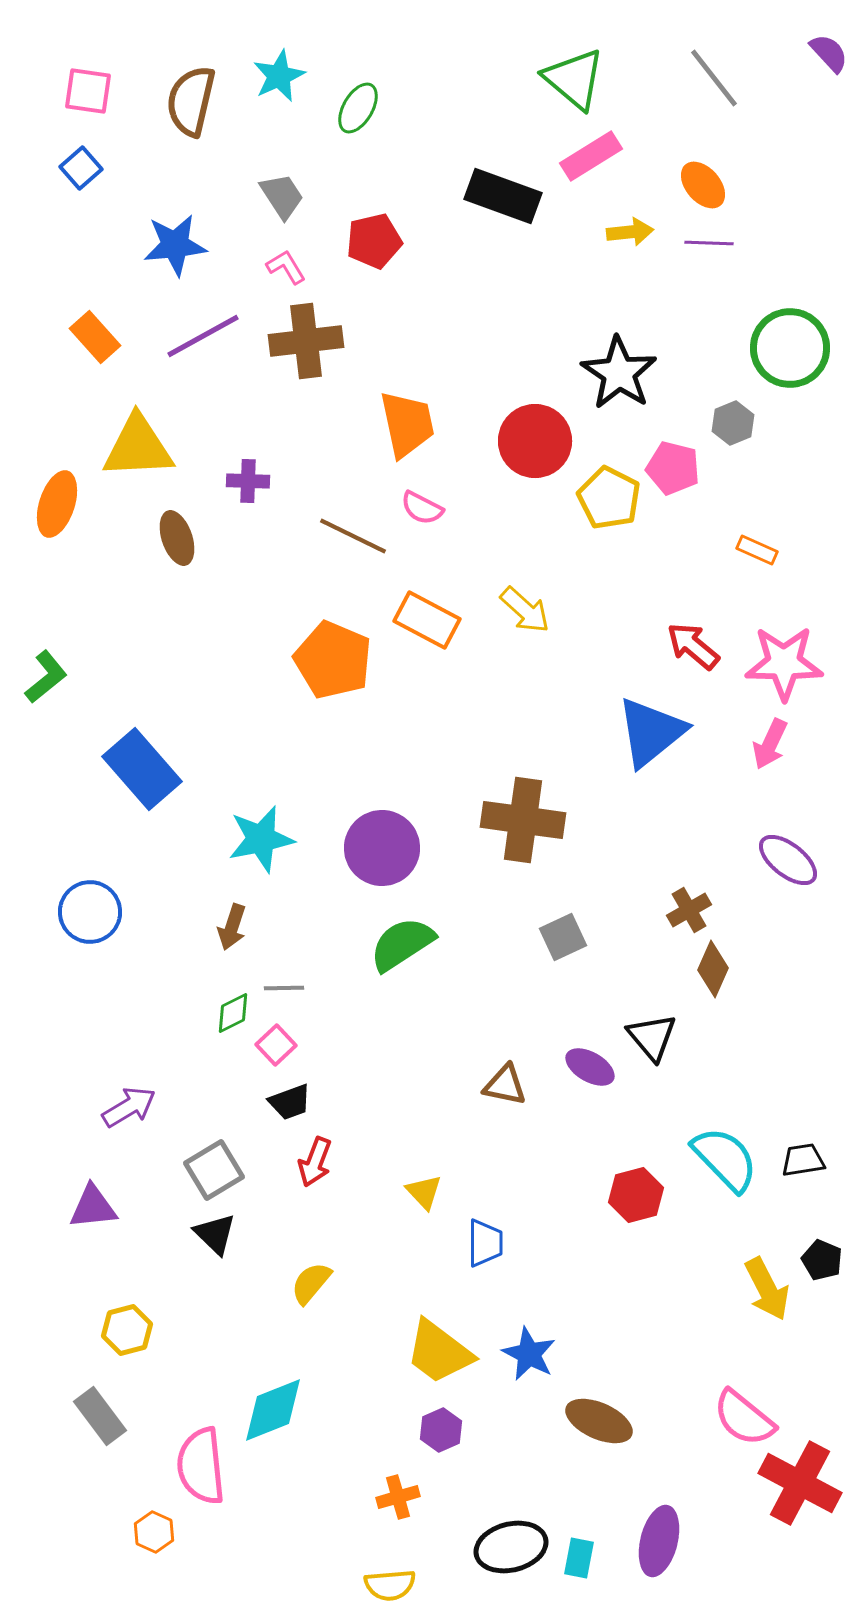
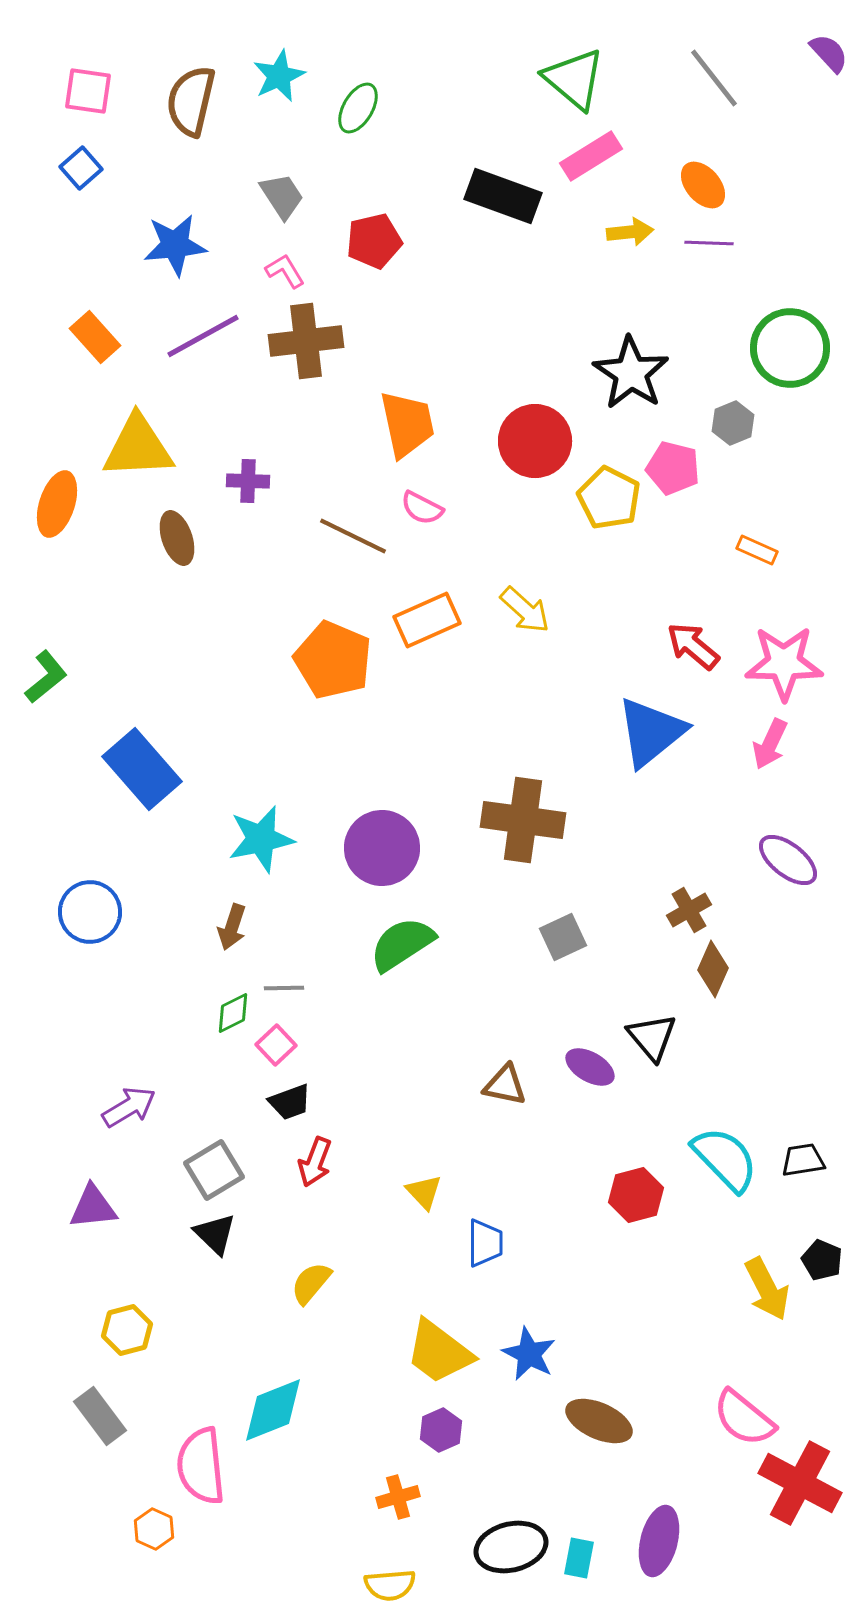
pink L-shape at (286, 267): moved 1 px left, 4 px down
black star at (619, 373): moved 12 px right
orange rectangle at (427, 620): rotated 52 degrees counterclockwise
orange hexagon at (154, 1532): moved 3 px up
